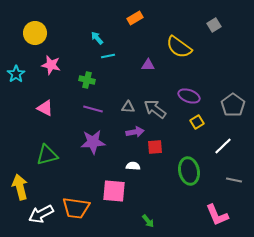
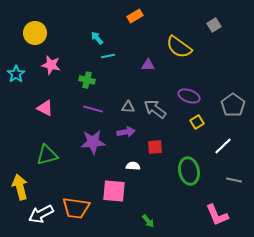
orange rectangle: moved 2 px up
purple arrow: moved 9 px left
